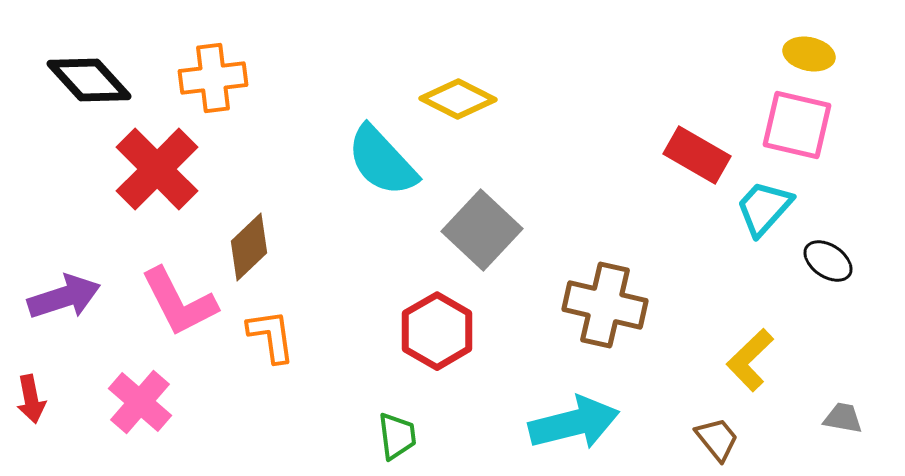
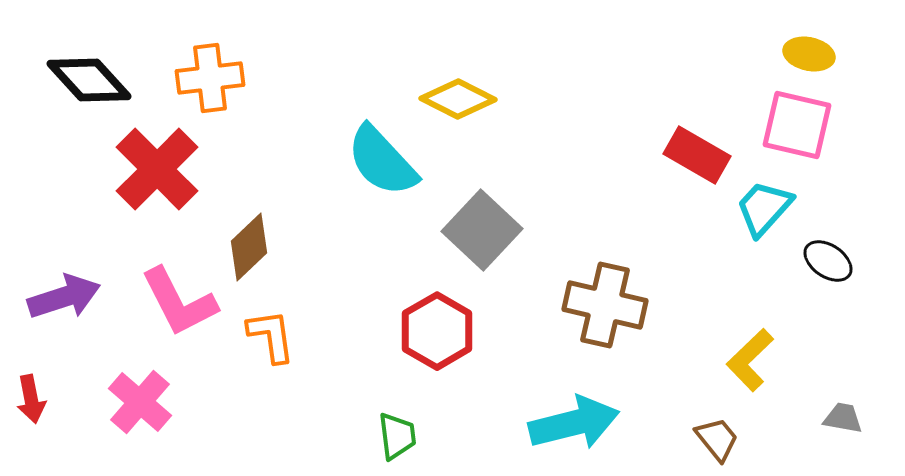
orange cross: moved 3 px left
